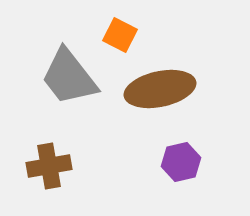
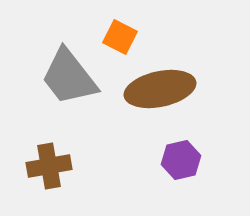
orange square: moved 2 px down
purple hexagon: moved 2 px up
